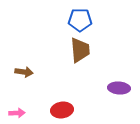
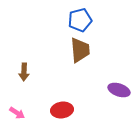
blue pentagon: rotated 15 degrees counterclockwise
brown arrow: rotated 84 degrees clockwise
purple ellipse: moved 2 px down; rotated 15 degrees clockwise
pink arrow: rotated 35 degrees clockwise
